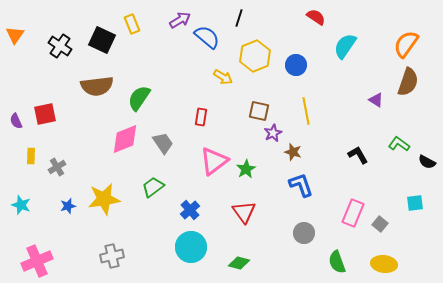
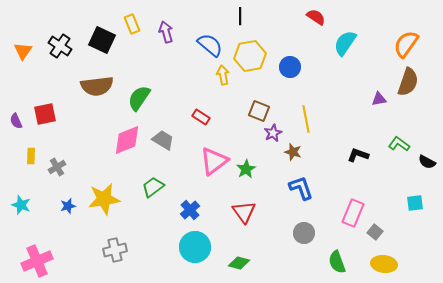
black line at (239, 18): moved 1 px right, 2 px up; rotated 18 degrees counterclockwise
purple arrow at (180, 20): moved 14 px left, 12 px down; rotated 75 degrees counterclockwise
orange triangle at (15, 35): moved 8 px right, 16 px down
blue semicircle at (207, 37): moved 3 px right, 8 px down
cyan semicircle at (345, 46): moved 3 px up
yellow hexagon at (255, 56): moved 5 px left; rotated 12 degrees clockwise
blue circle at (296, 65): moved 6 px left, 2 px down
yellow arrow at (223, 77): moved 2 px up; rotated 132 degrees counterclockwise
purple triangle at (376, 100): moved 3 px right, 1 px up; rotated 42 degrees counterclockwise
brown square at (259, 111): rotated 10 degrees clockwise
yellow line at (306, 111): moved 8 px down
red rectangle at (201, 117): rotated 66 degrees counterclockwise
pink diamond at (125, 139): moved 2 px right, 1 px down
gray trapezoid at (163, 143): moved 3 px up; rotated 25 degrees counterclockwise
black L-shape at (358, 155): rotated 40 degrees counterclockwise
blue L-shape at (301, 185): moved 3 px down
gray square at (380, 224): moved 5 px left, 8 px down
cyan circle at (191, 247): moved 4 px right
gray cross at (112, 256): moved 3 px right, 6 px up
